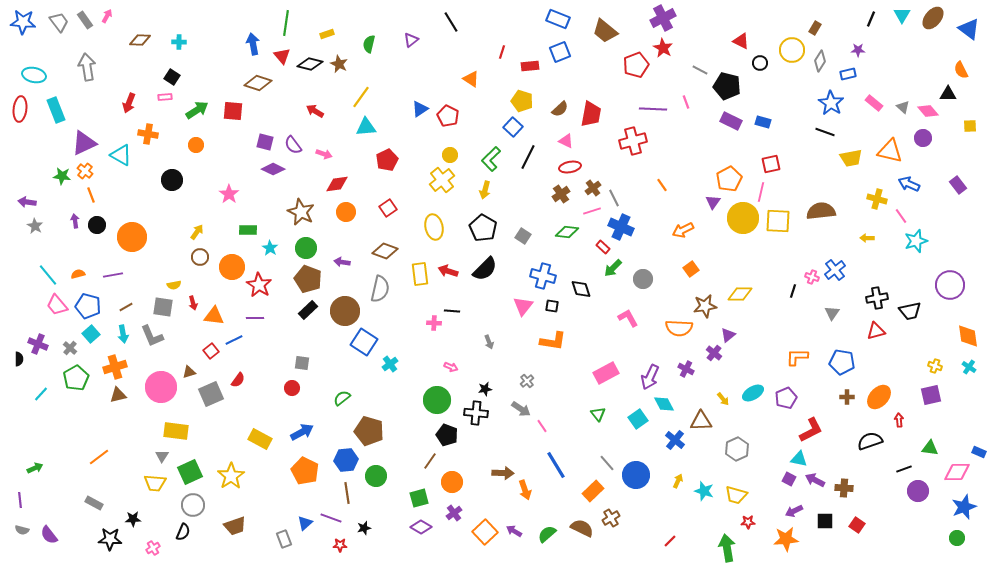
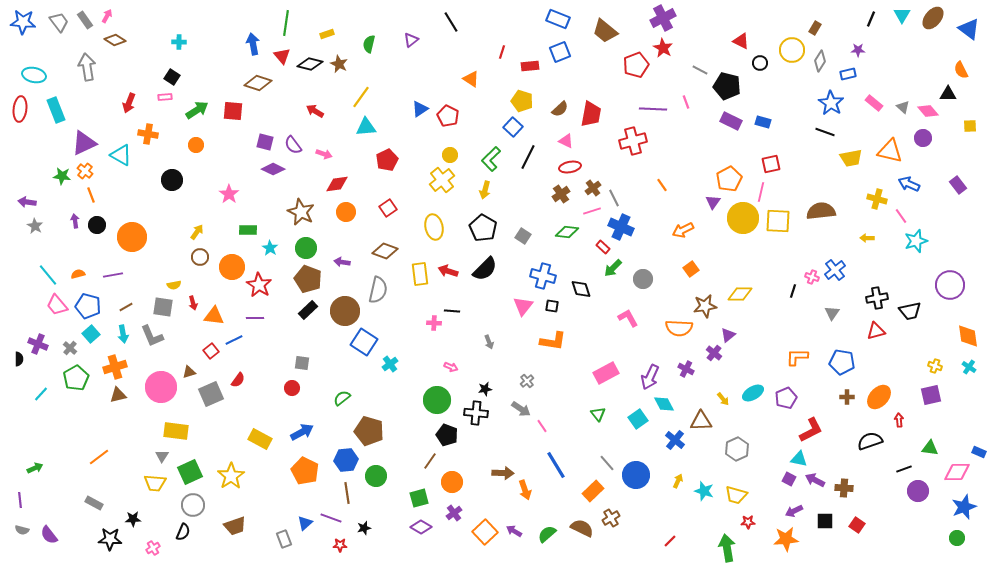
brown diamond at (140, 40): moved 25 px left; rotated 30 degrees clockwise
gray semicircle at (380, 289): moved 2 px left, 1 px down
